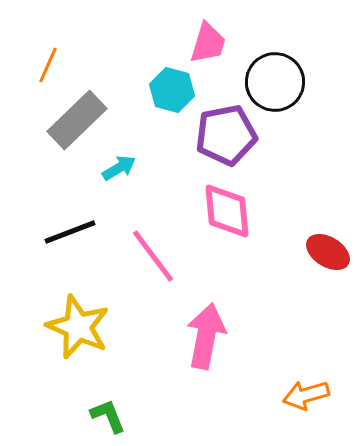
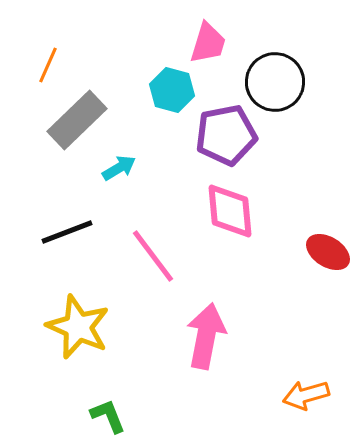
pink diamond: moved 3 px right
black line: moved 3 px left
